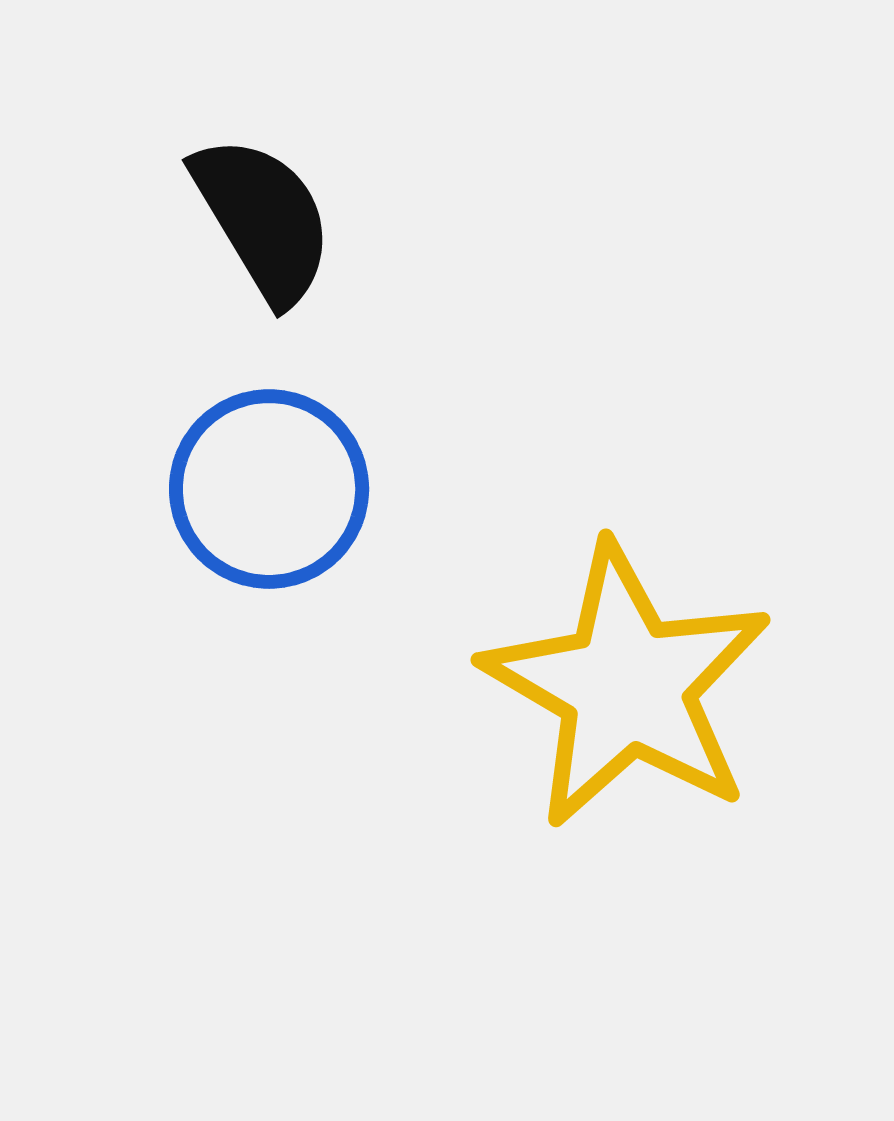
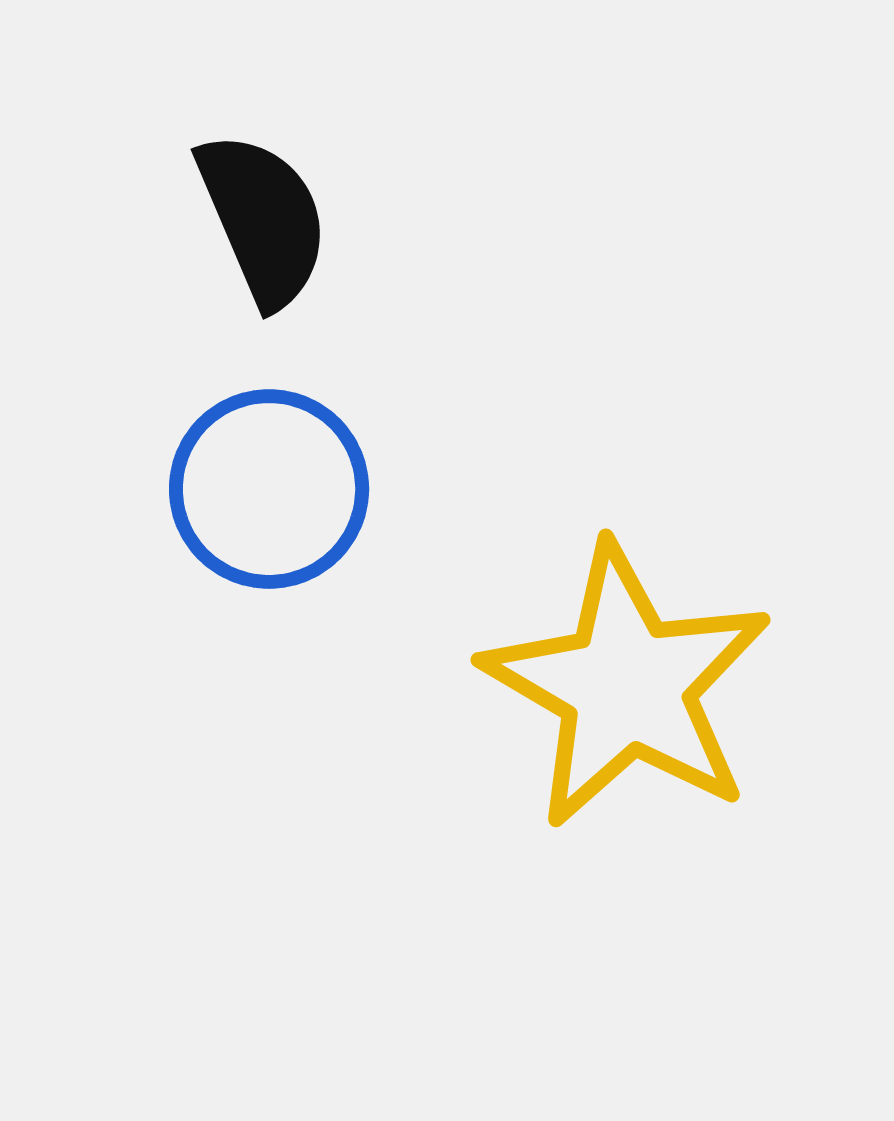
black semicircle: rotated 8 degrees clockwise
